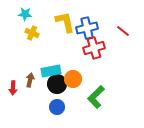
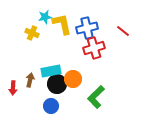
cyan star: moved 20 px right, 3 px down; rotated 16 degrees counterclockwise
yellow L-shape: moved 3 px left, 2 px down
blue circle: moved 6 px left, 1 px up
